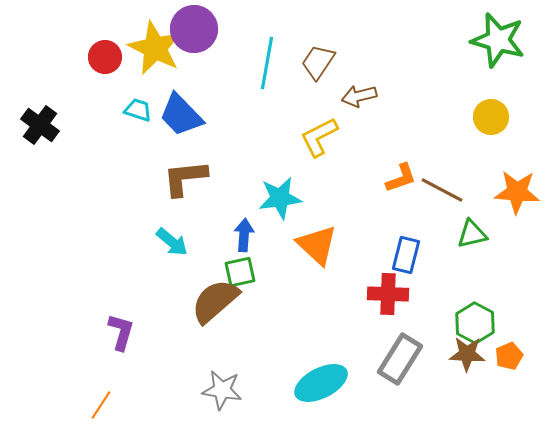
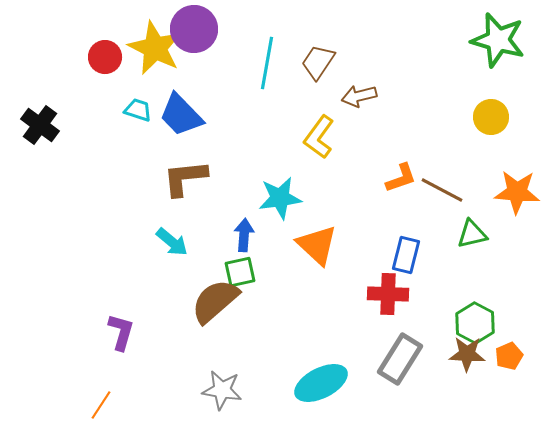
yellow L-shape: rotated 27 degrees counterclockwise
